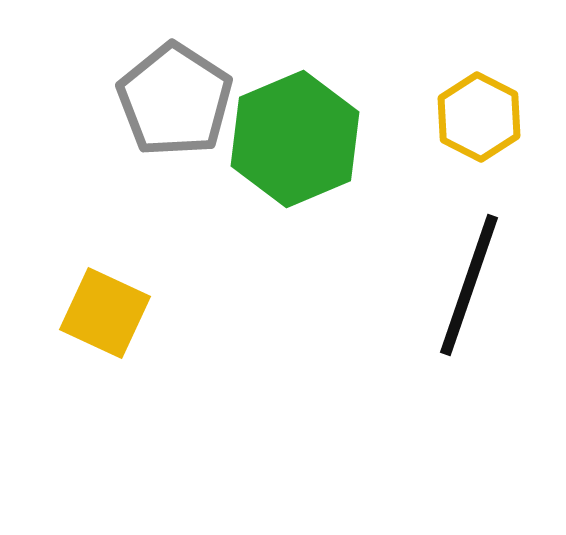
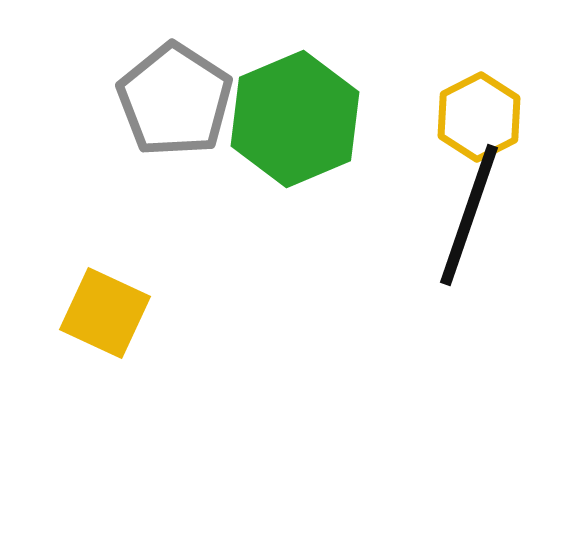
yellow hexagon: rotated 6 degrees clockwise
green hexagon: moved 20 px up
black line: moved 70 px up
